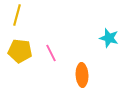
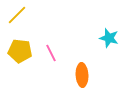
yellow line: rotated 30 degrees clockwise
